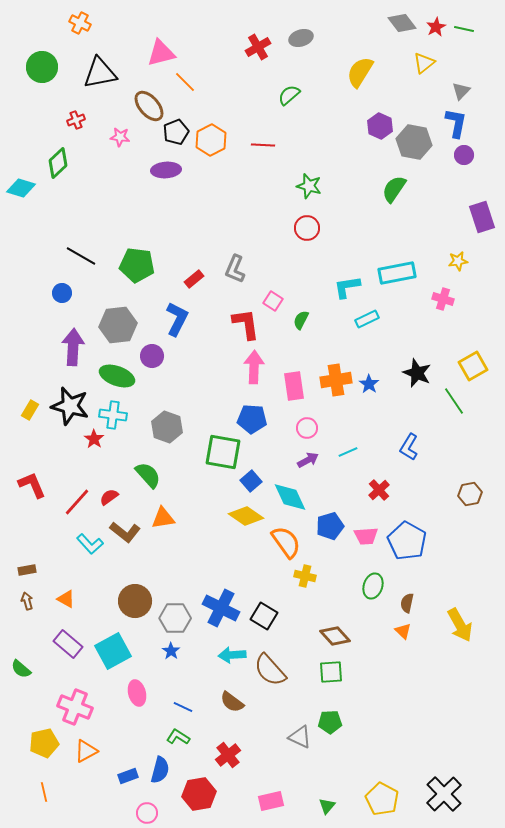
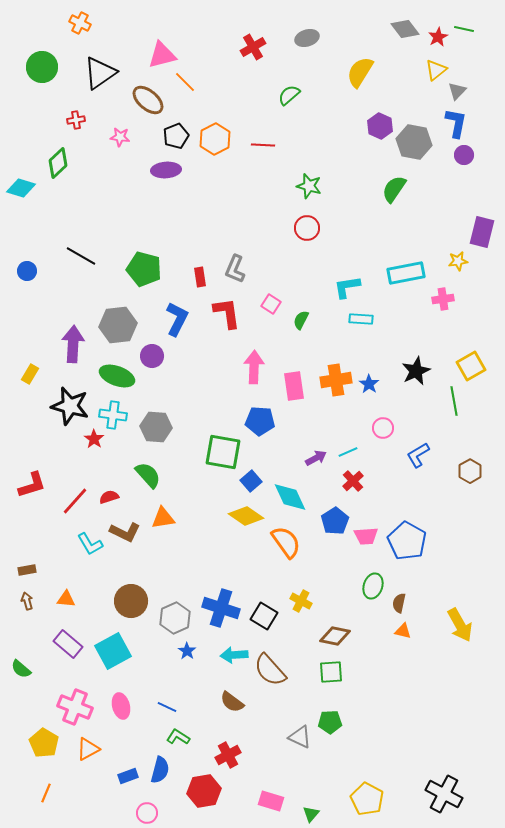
gray diamond at (402, 23): moved 3 px right, 6 px down
red star at (436, 27): moved 2 px right, 10 px down
gray ellipse at (301, 38): moved 6 px right
red cross at (258, 47): moved 5 px left
pink triangle at (161, 53): moved 1 px right, 2 px down
yellow triangle at (424, 63): moved 12 px right, 7 px down
black triangle at (100, 73): rotated 24 degrees counterclockwise
gray triangle at (461, 91): moved 4 px left
brown ellipse at (149, 106): moved 1 px left, 6 px up; rotated 8 degrees counterclockwise
red cross at (76, 120): rotated 12 degrees clockwise
black pentagon at (176, 132): moved 4 px down
orange hexagon at (211, 140): moved 4 px right, 1 px up
purple rectangle at (482, 217): moved 15 px down; rotated 32 degrees clockwise
green pentagon at (137, 265): moved 7 px right, 4 px down; rotated 8 degrees clockwise
cyan rectangle at (397, 273): moved 9 px right
red rectangle at (194, 279): moved 6 px right, 2 px up; rotated 60 degrees counterclockwise
blue circle at (62, 293): moved 35 px left, 22 px up
pink cross at (443, 299): rotated 25 degrees counterclockwise
pink square at (273, 301): moved 2 px left, 3 px down
cyan rectangle at (367, 319): moved 6 px left; rotated 30 degrees clockwise
red L-shape at (246, 324): moved 19 px left, 11 px up
purple arrow at (73, 347): moved 3 px up
yellow square at (473, 366): moved 2 px left
black star at (417, 373): moved 1 px left, 2 px up; rotated 24 degrees clockwise
green line at (454, 401): rotated 24 degrees clockwise
yellow rectangle at (30, 410): moved 36 px up
blue pentagon at (252, 419): moved 8 px right, 2 px down
gray hexagon at (167, 427): moved 11 px left; rotated 16 degrees counterclockwise
pink circle at (307, 428): moved 76 px right
blue L-shape at (409, 447): moved 9 px right, 8 px down; rotated 28 degrees clockwise
purple arrow at (308, 460): moved 8 px right, 2 px up
red L-shape at (32, 485): rotated 96 degrees clockwise
red cross at (379, 490): moved 26 px left, 9 px up
brown hexagon at (470, 494): moved 23 px up; rotated 20 degrees counterclockwise
red semicircle at (109, 497): rotated 18 degrees clockwise
red line at (77, 502): moved 2 px left, 1 px up
blue pentagon at (330, 526): moved 5 px right, 5 px up; rotated 16 degrees counterclockwise
brown L-shape at (125, 532): rotated 12 degrees counterclockwise
cyan L-shape at (90, 544): rotated 12 degrees clockwise
yellow cross at (305, 576): moved 4 px left, 25 px down; rotated 15 degrees clockwise
orange triangle at (66, 599): rotated 24 degrees counterclockwise
brown circle at (135, 601): moved 4 px left
brown semicircle at (407, 603): moved 8 px left
blue cross at (221, 608): rotated 9 degrees counterclockwise
gray hexagon at (175, 618): rotated 24 degrees counterclockwise
orange triangle at (403, 631): rotated 30 degrees counterclockwise
brown diamond at (335, 636): rotated 36 degrees counterclockwise
blue star at (171, 651): moved 16 px right
cyan arrow at (232, 655): moved 2 px right
pink ellipse at (137, 693): moved 16 px left, 13 px down
blue line at (183, 707): moved 16 px left
yellow pentagon at (44, 743): rotated 28 degrees counterclockwise
orange triangle at (86, 751): moved 2 px right, 2 px up
red cross at (228, 755): rotated 10 degrees clockwise
orange line at (44, 792): moved 2 px right, 1 px down; rotated 36 degrees clockwise
red hexagon at (199, 794): moved 5 px right, 3 px up
black cross at (444, 794): rotated 18 degrees counterclockwise
yellow pentagon at (382, 799): moved 15 px left
pink rectangle at (271, 801): rotated 30 degrees clockwise
green triangle at (327, 806): moved 16 px left, 8 px down
